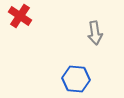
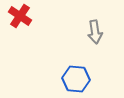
gray arrow: moved 1 px up
